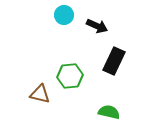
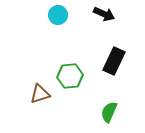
cyan circle: moved 6 px left
black arrow: moved 7 px right, 12 px up
brown triangle: rotated 30 degrees counterclockwise
green semicircle: rotated 80 degrees counterclockwise
